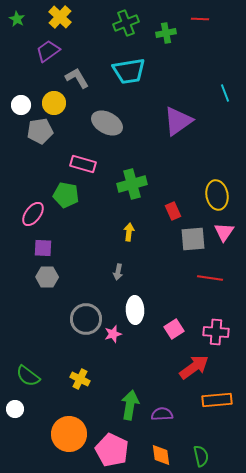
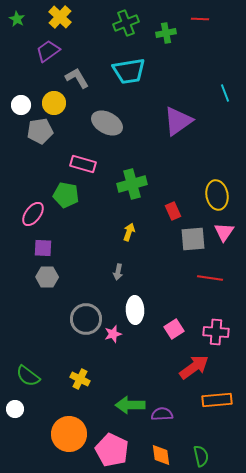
yellow arrow at (129, 232): rotated 12 degrees clockwise
green arrow at (130, 405): rotated 100 degrees counterclockwise
